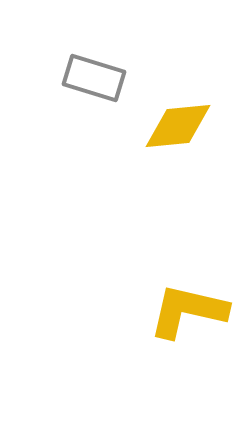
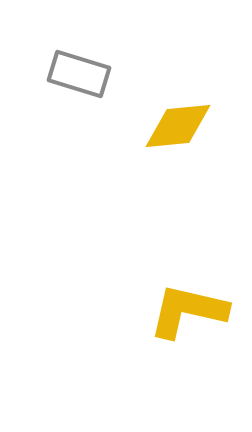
gray rectangle: moved 15 px left, 4 px up
